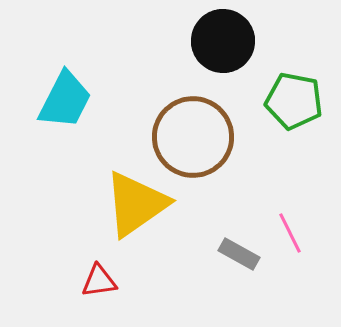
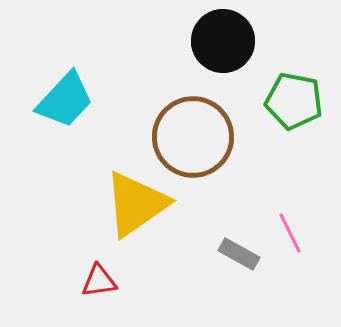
cyan trapezoid: rotated 16 degrees clockwise
